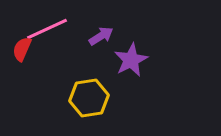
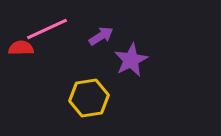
red semicircle: moved 1 px left, 1 px up; rotated 65 degrees clockwise
